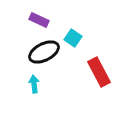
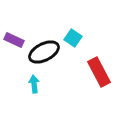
purple rectangle: moved 25 px left, 20 px down
